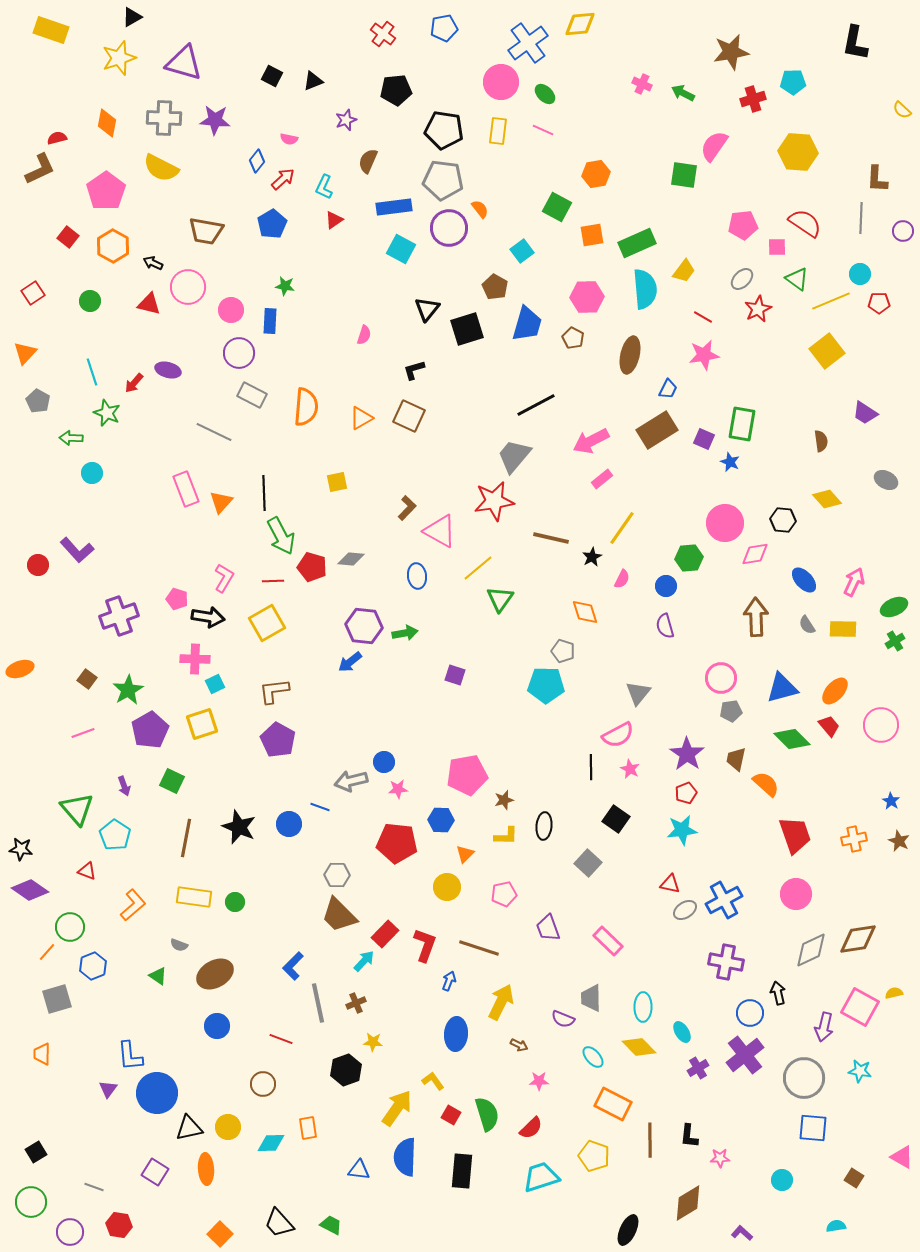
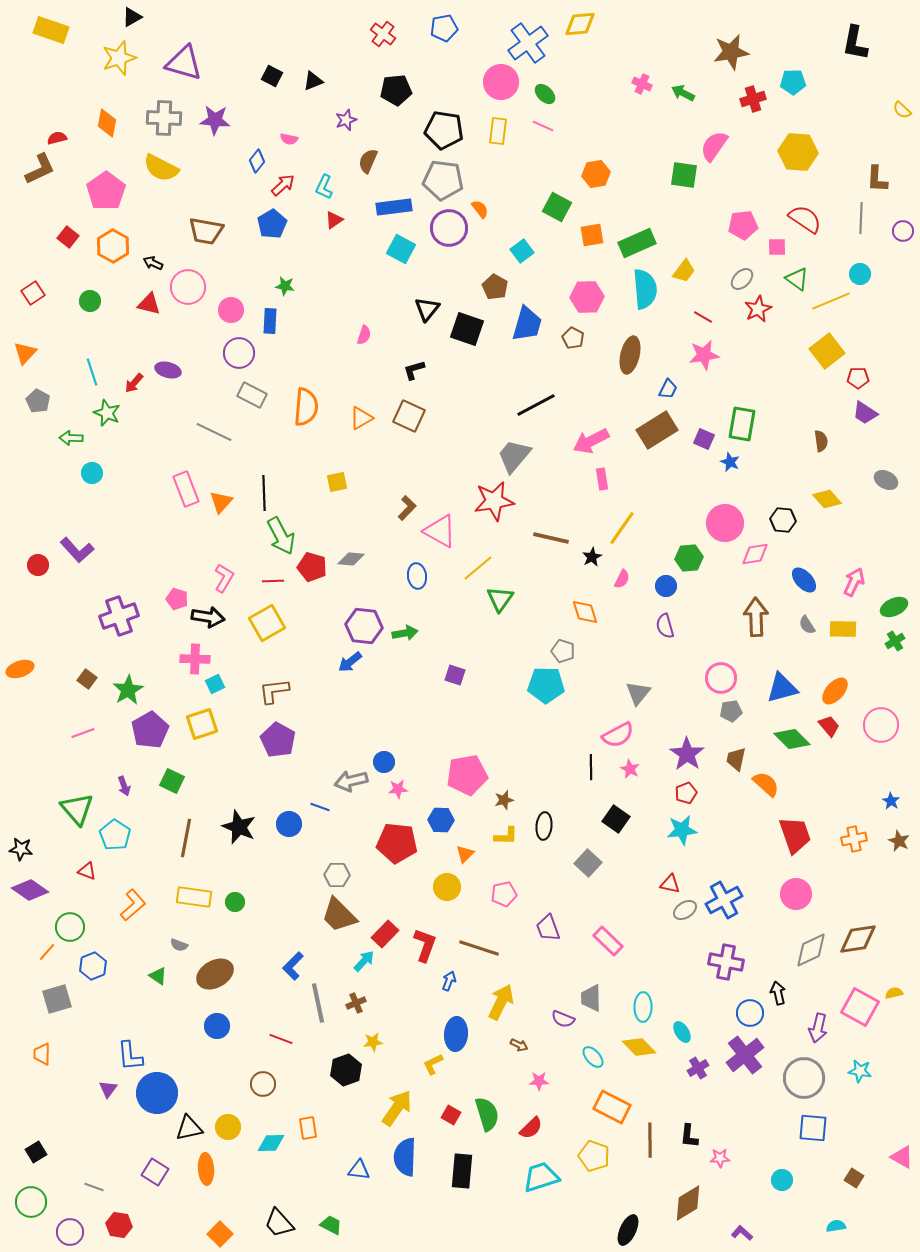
pink line at (543, 130): moved 4 px up
red arrow at (283, 179): moved 6 px down
red semicircle at (805, 223): moved 4 px up
red pentagon at (879, 303): moved 21 px left, 75 px down
black square at (467, 329): rotated 36 degrees clockwise
pink rectangle at (602, 479): rotated 60 degrees counterclockwise
purple arrow at (824, 1027): moved 6 px left, 1 px down
yellow star at (373, 1042): rotated 12 degrees counterclockwise
yellow L-shape at (433, 1081): moved 17 px up; rotated 80 degrees counterclockwise
orange rectangle at (613, 1104): moved 1 px left, 3 px down
